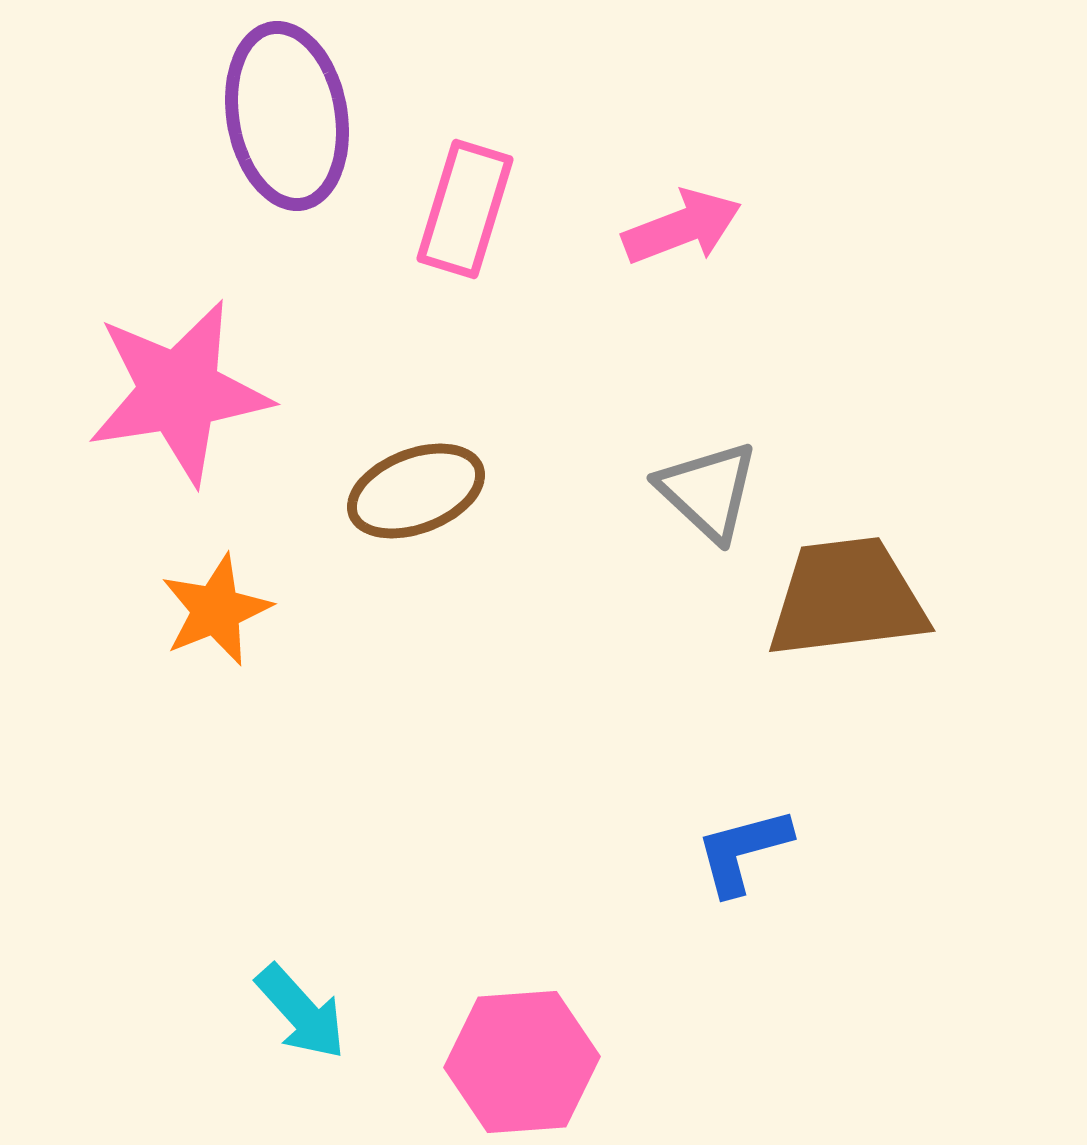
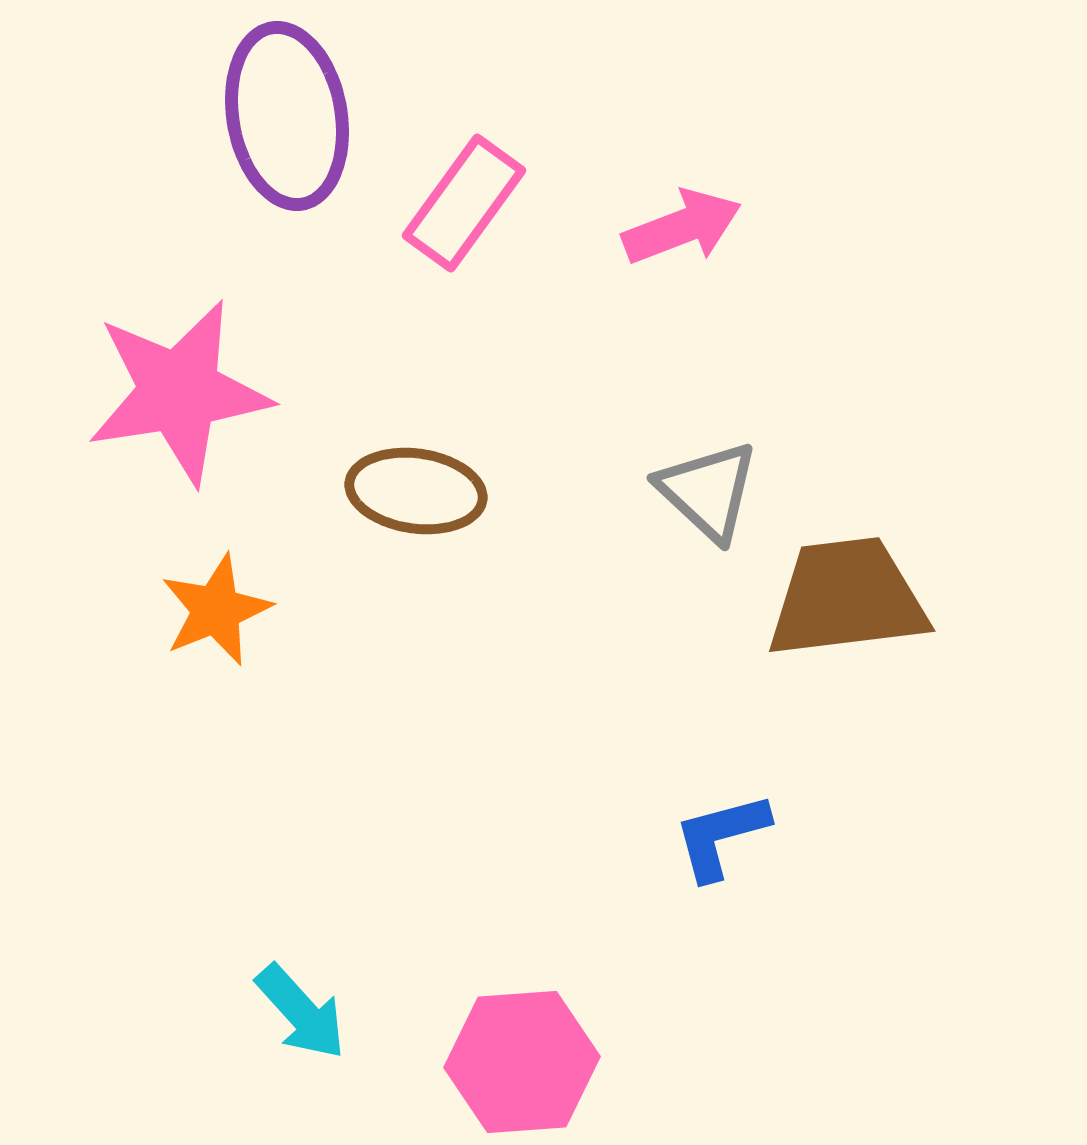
pink rectangle: moved 1 px left, 6 px up; rotated 19 degrees clockwise
brown ellipse: rotated 29 degrees clockwise
blue L-shape: moved 22 px left, 15 px up
